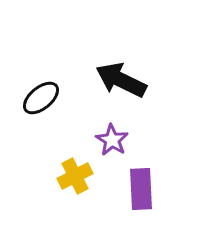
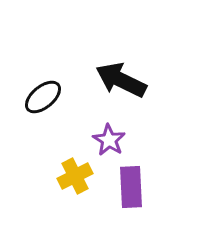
black ellipse: moved 2 px right, 1 px up
purple star: moved 3 px left
purple rectangle: moved 10 px left, 2 px up
